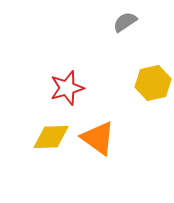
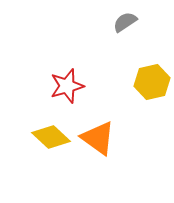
yellow hexagon: moved 1 px left, 1 px up
red star: moved 2 px up
yellow diamond: rotated 45 degrees clockwise
